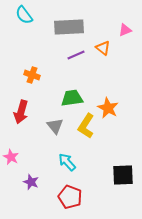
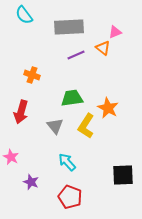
pink triangle: moved 10 px left, 2 px down
